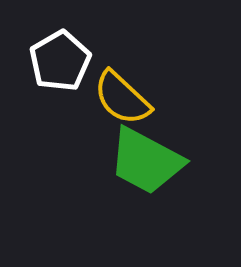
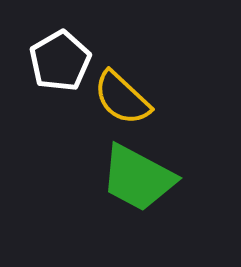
green trapezoid: moved 8 px left, 17 px down
